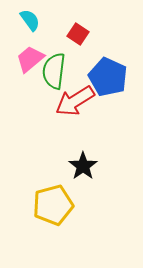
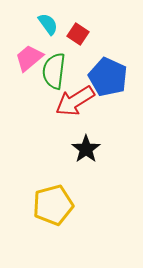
cyan semicircle: moved 18 px right, 4 px down
pink trapezoid: moved 1 px left, 1 px up
black star: moved 3 px right, 17 px up
